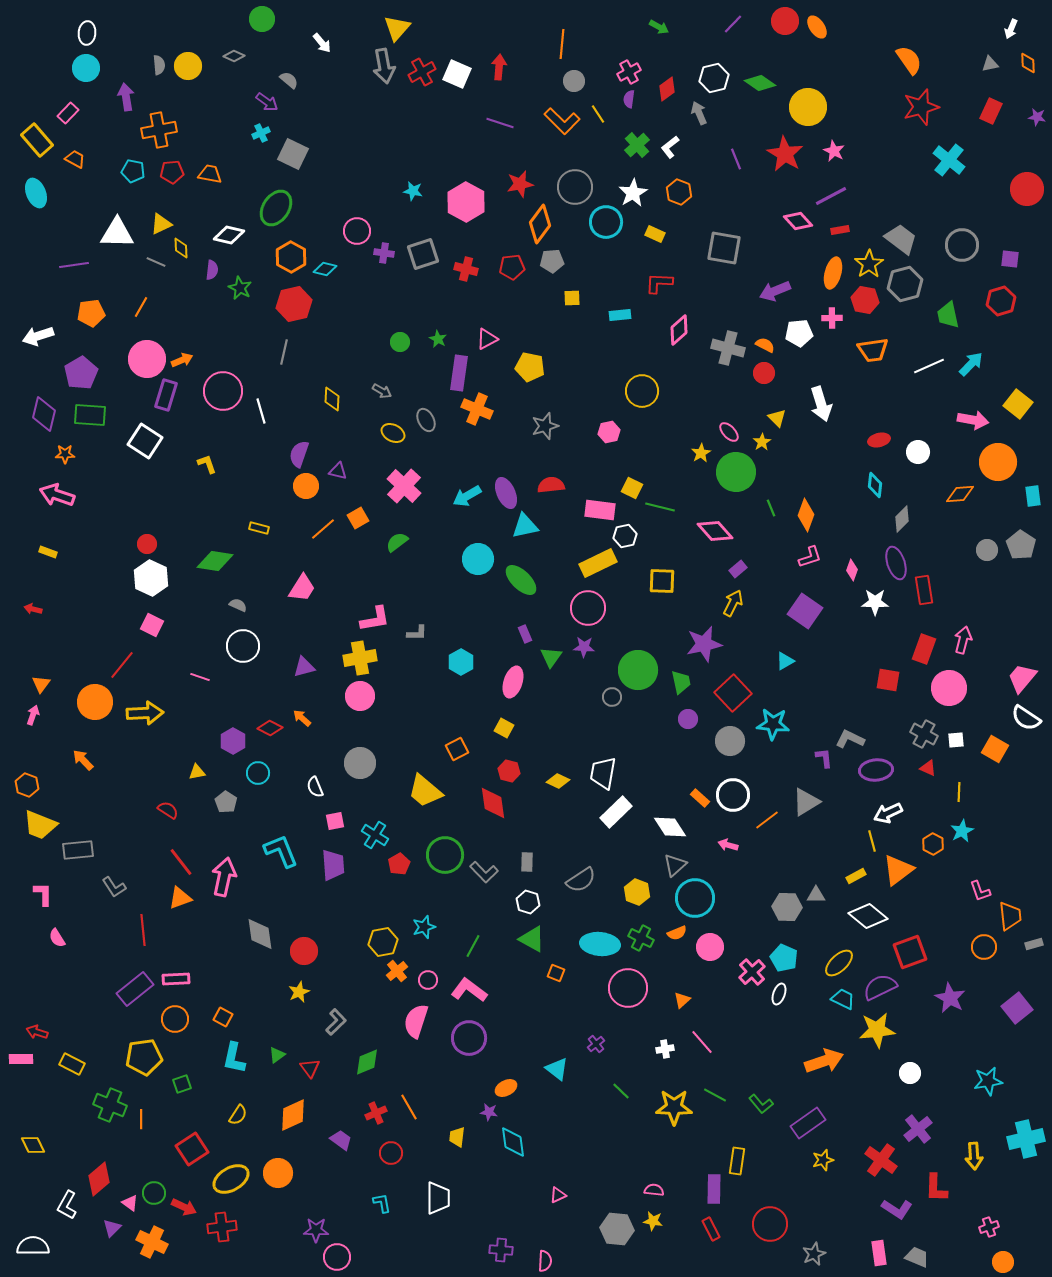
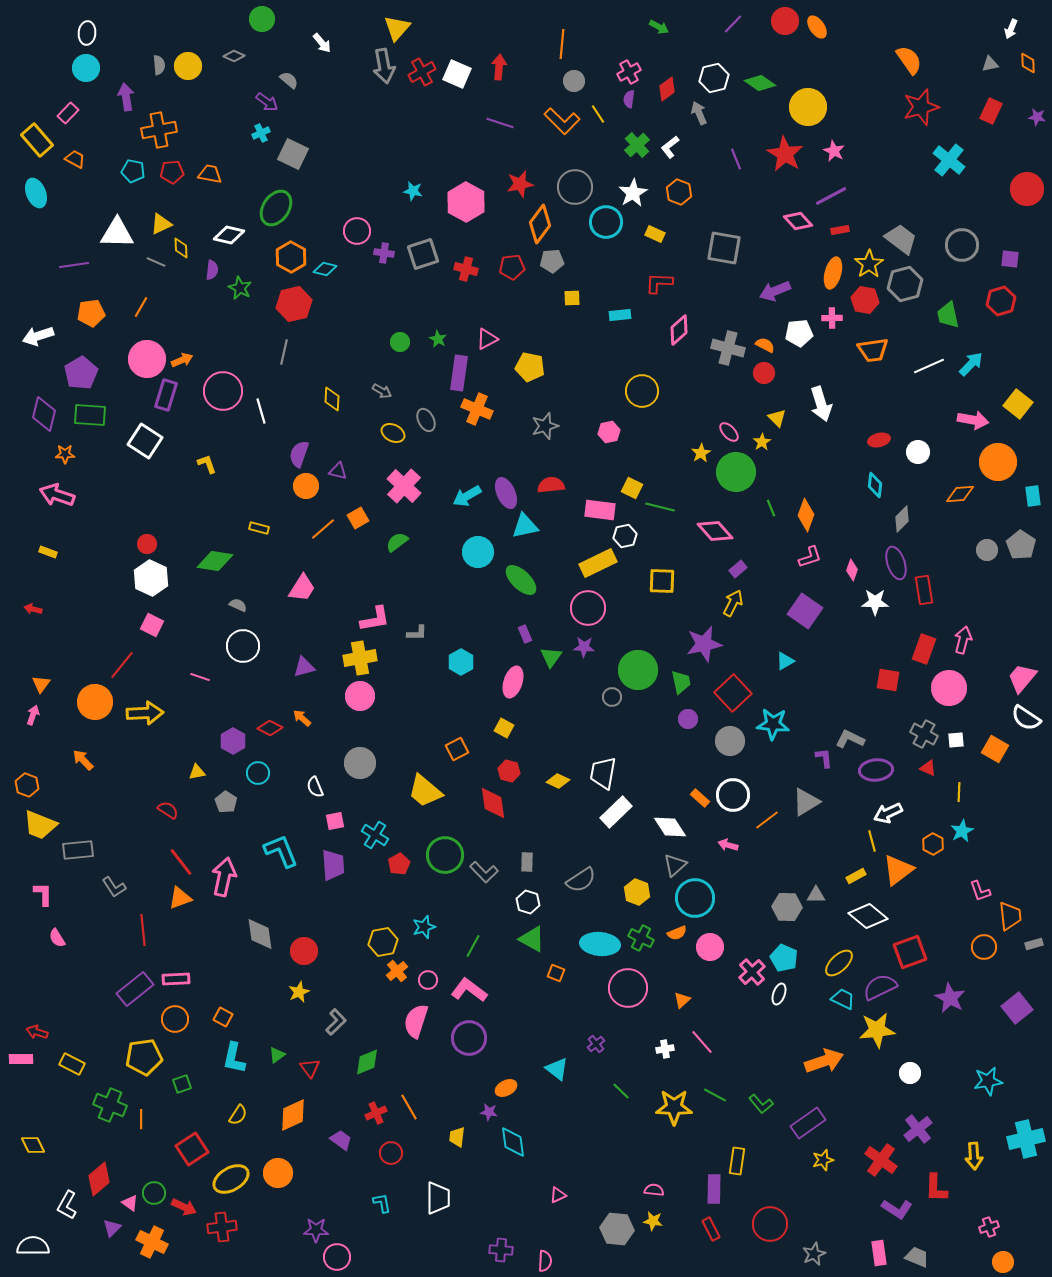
cyan circle at (478, 559): moved 7 px up
